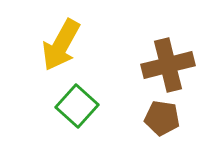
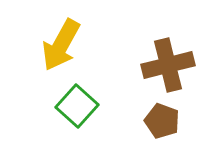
brown pentagon: moved 3 px down; rotated 12 degrees clockwise
